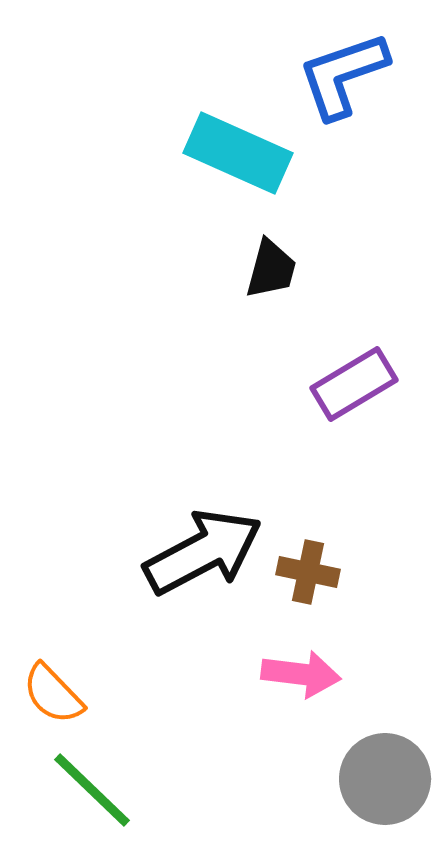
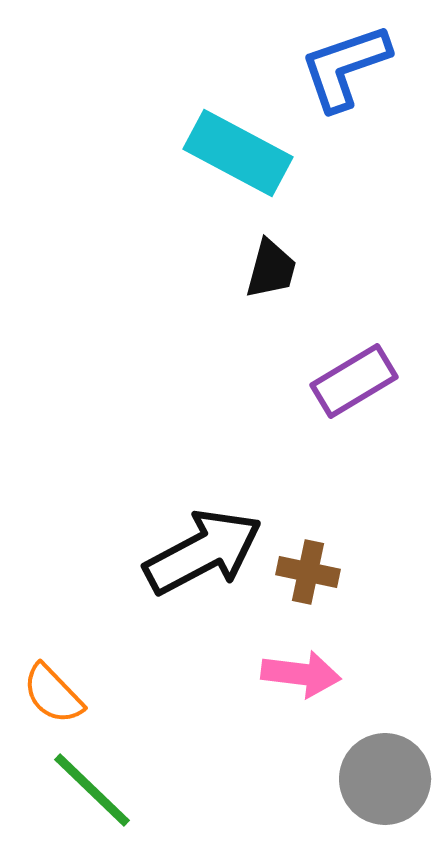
blue L-shape: moved 2 px right, 8 px up
cyan rectangle: rotated 4 degrees clockwise
purple rectangle: moved 3 px up
